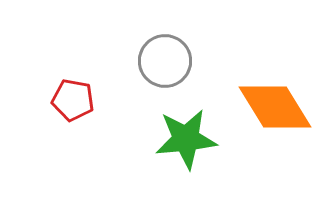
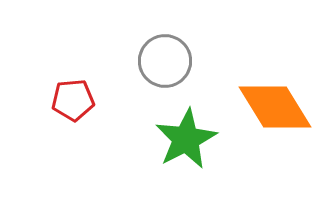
red pentagon: rotated 15 degrees counterclockwise
green star: rotated 22 degrees counterclockwise
